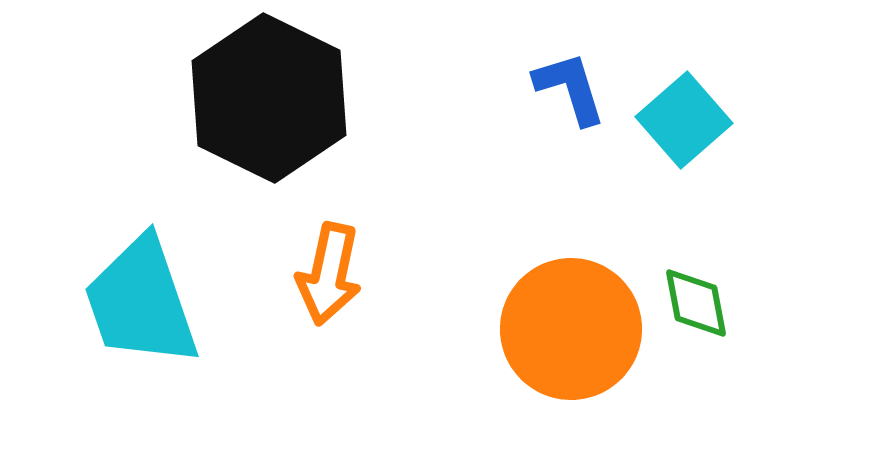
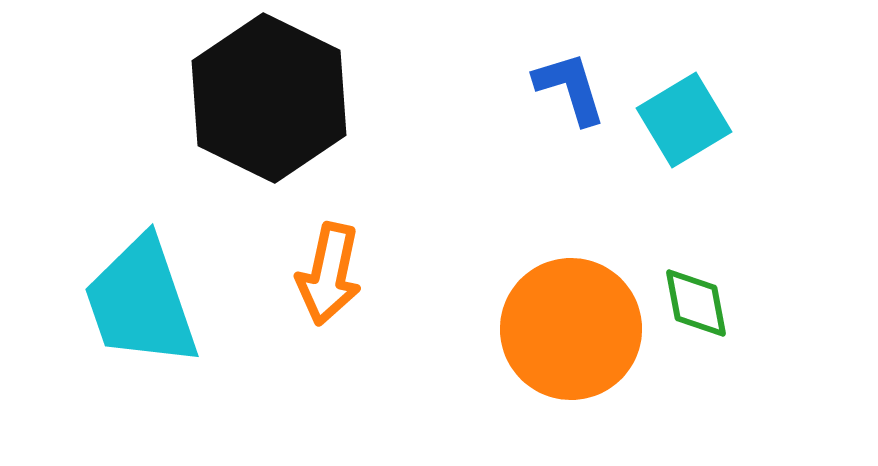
cyan square: rotated 10 degrees clockwise
